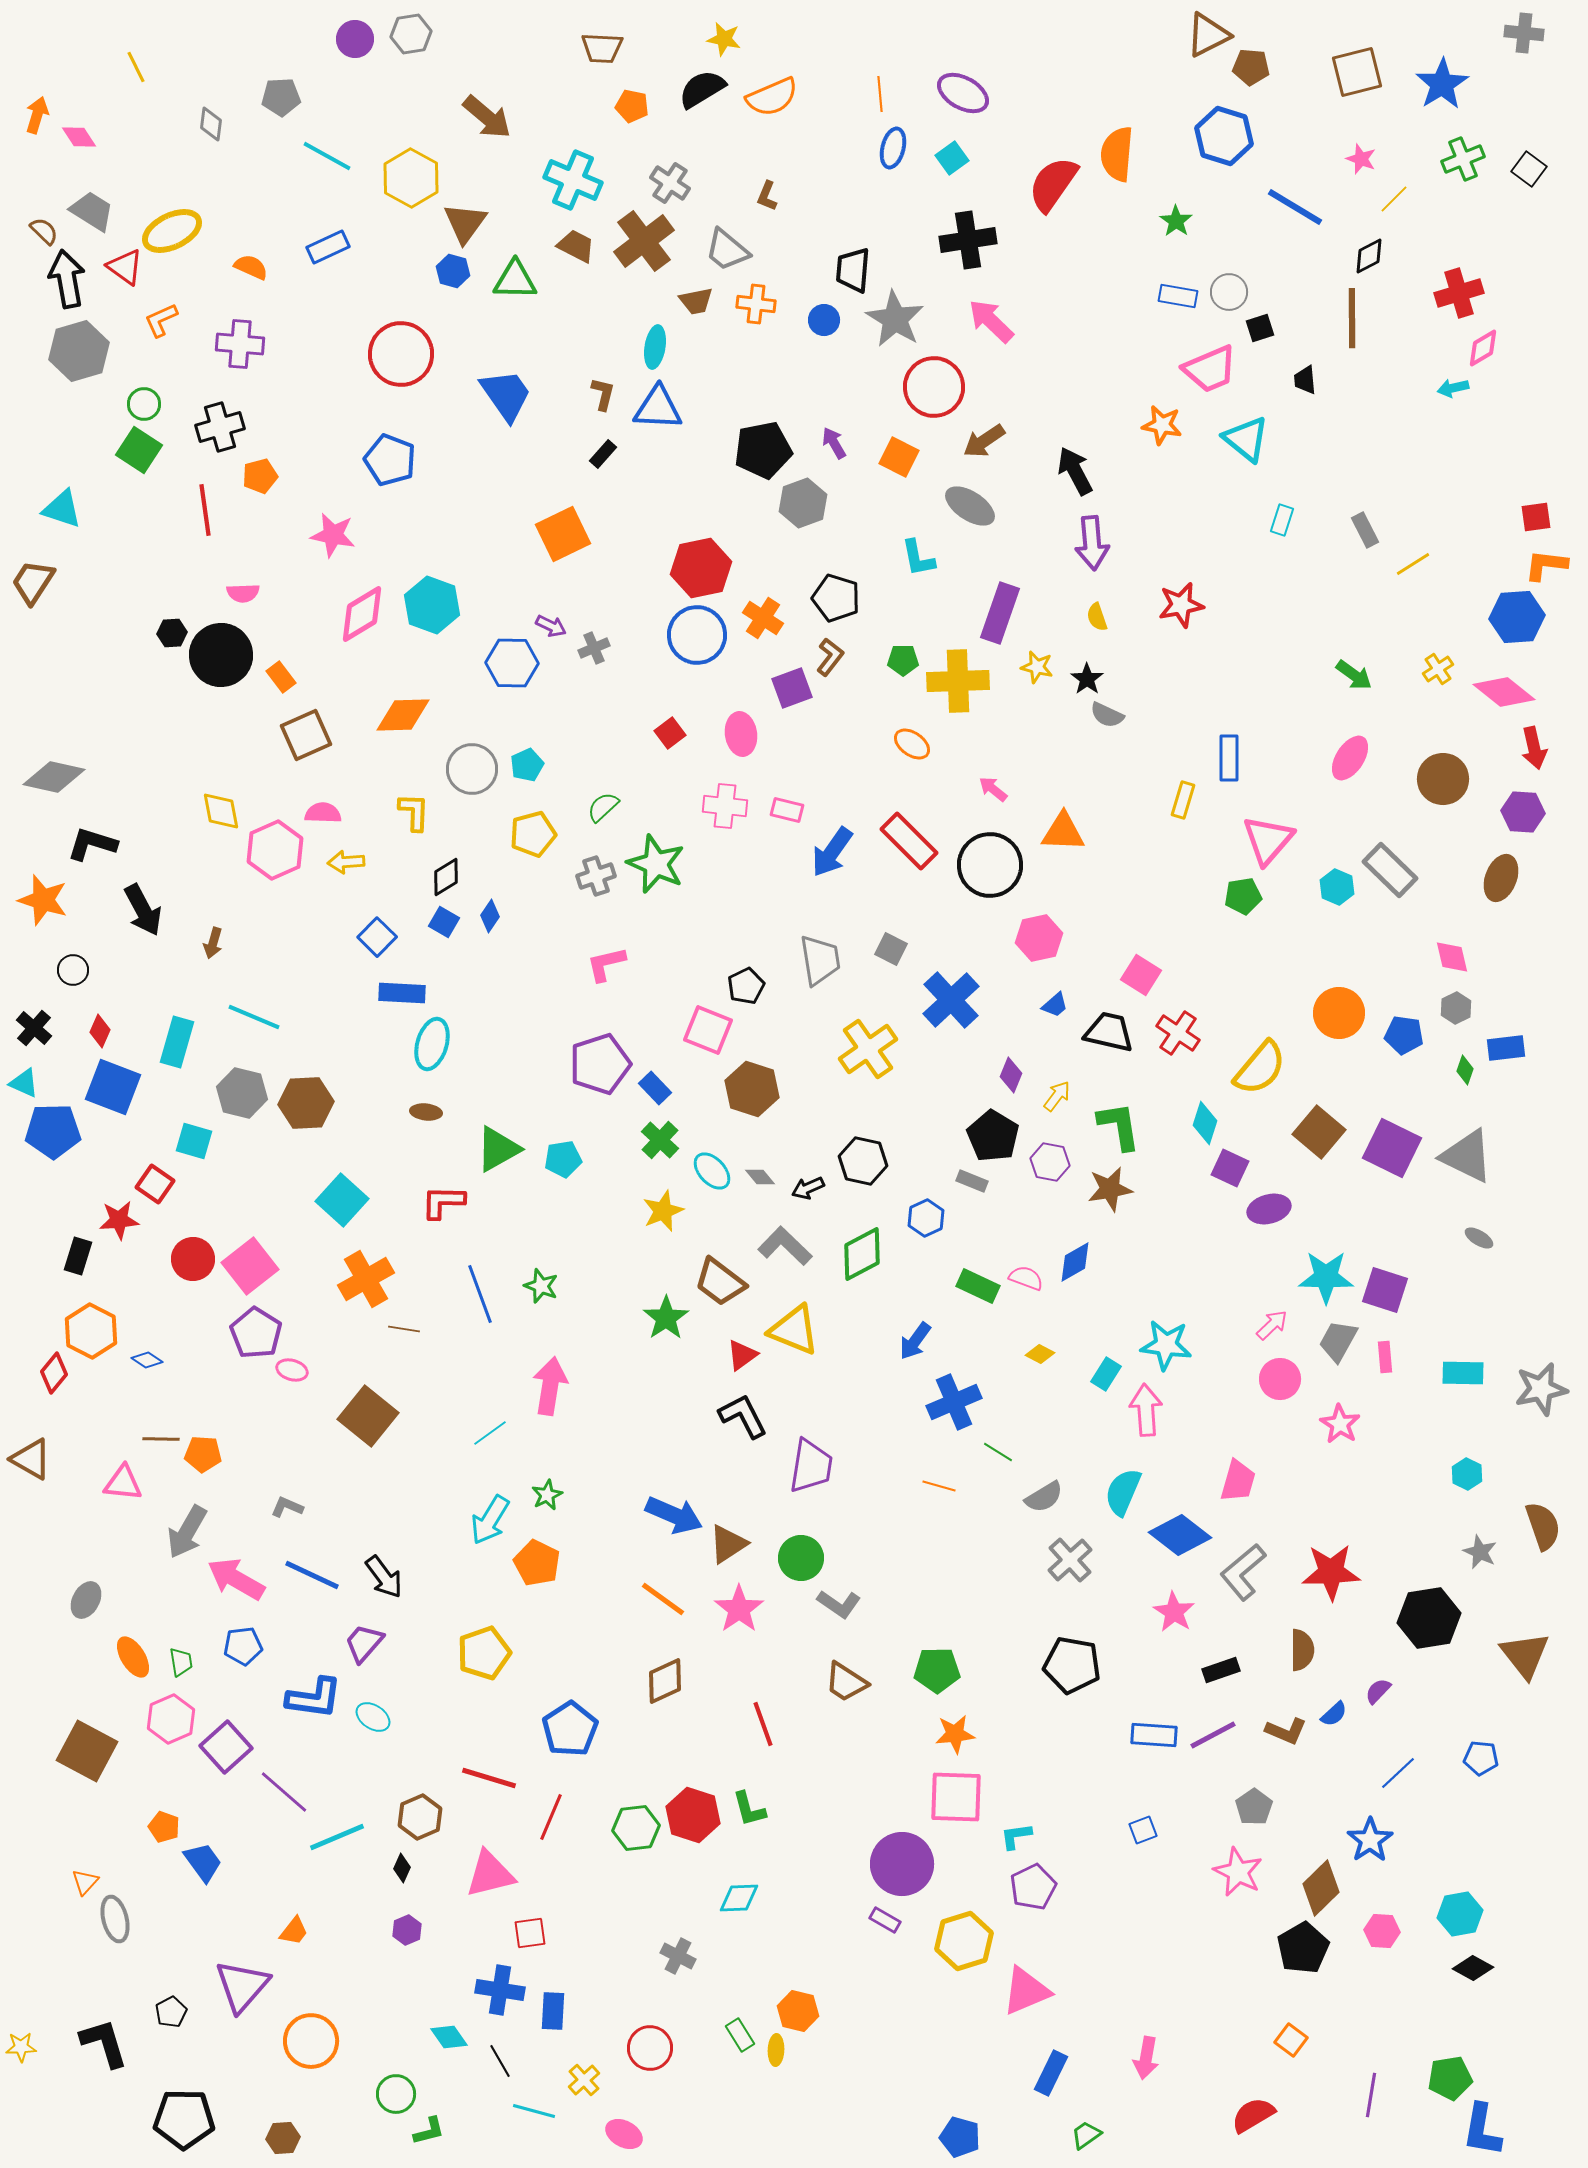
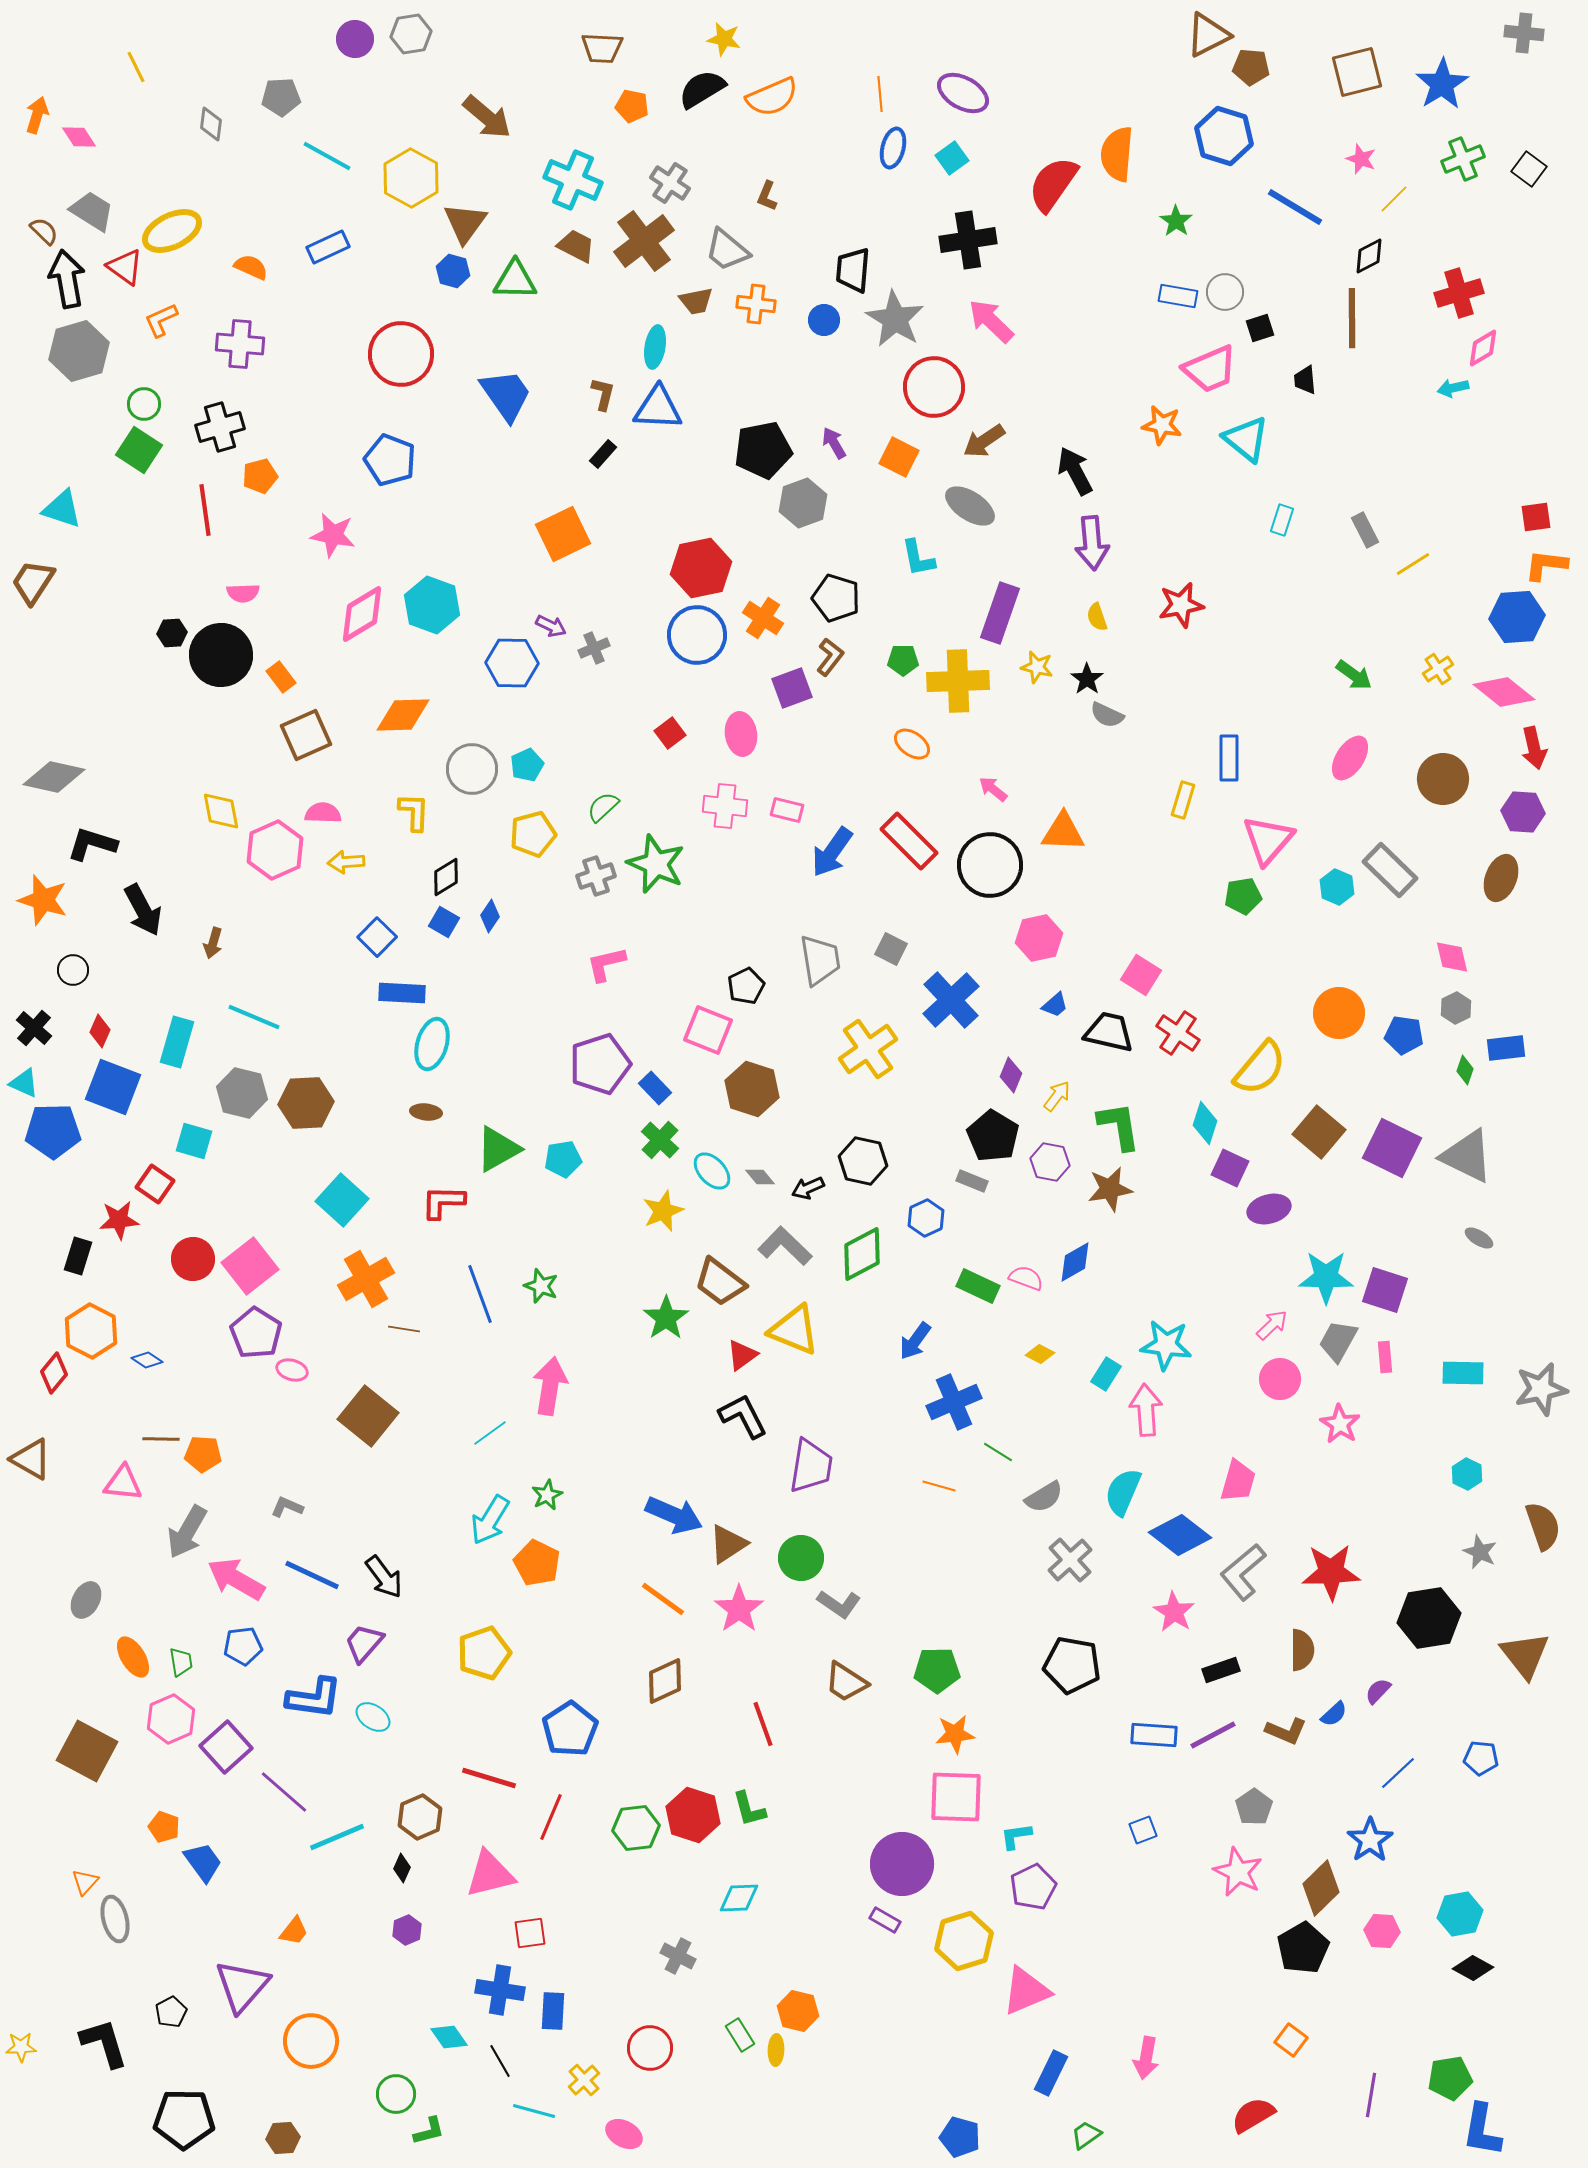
gray circle at (1229, 292): moved 4 px left
